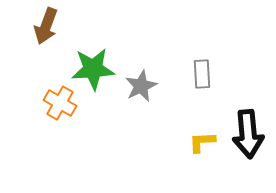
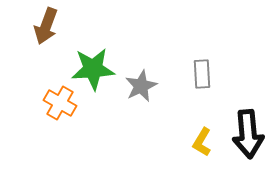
yellow L-shape: rotated 56 degrees counterclockwise
